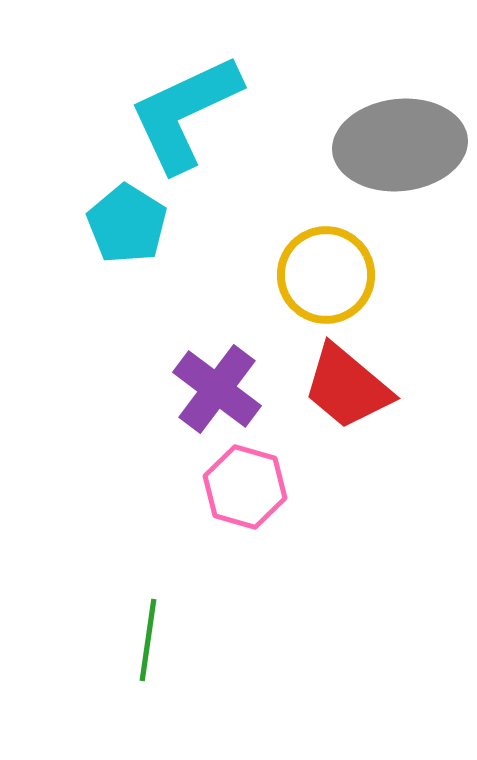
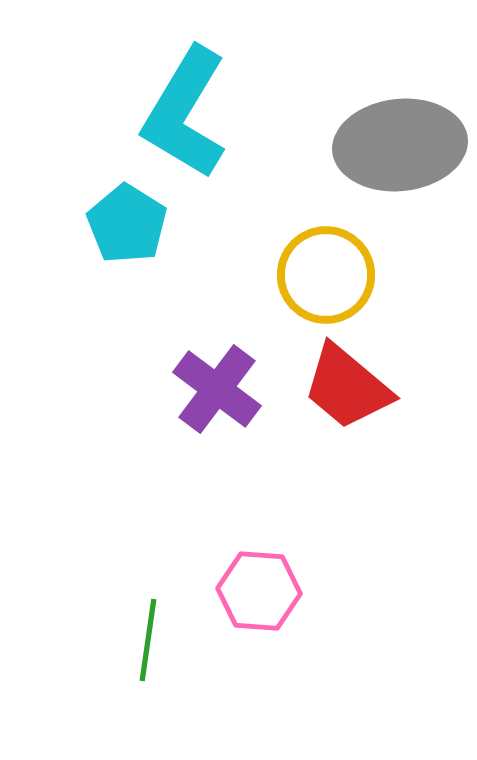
cyan L-shape: rotated 34 degrees counterclockwise
pink hexagon: moved 14 px right, 104 px down; rotated 12 degrees counterclockwise
